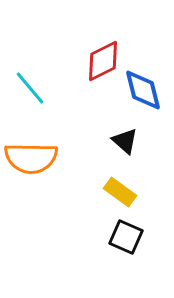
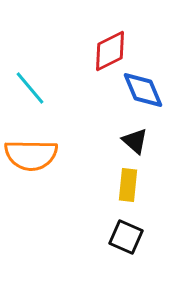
red diamond: moved 7 px right, 10 px up
blue diamond: rotated 9 degrees counterclockwise
black triangle: moved 10 px right
orange semicircle: moved 3 px up
yellow rectangle: moved 8 px right, 7 px up; rotated 60 degrees clockwise
